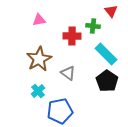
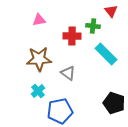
brown star: rotated 25 degrees clockwise
black pentagon: moved 7 px right, 22 px down; rotated 15 degrees counterclockwise
